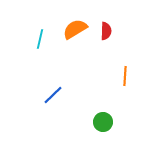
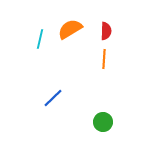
orange semicircle: moved 5 px left
orange line: moved 21 px left, 17 px up
blue line: moved 3 px down
